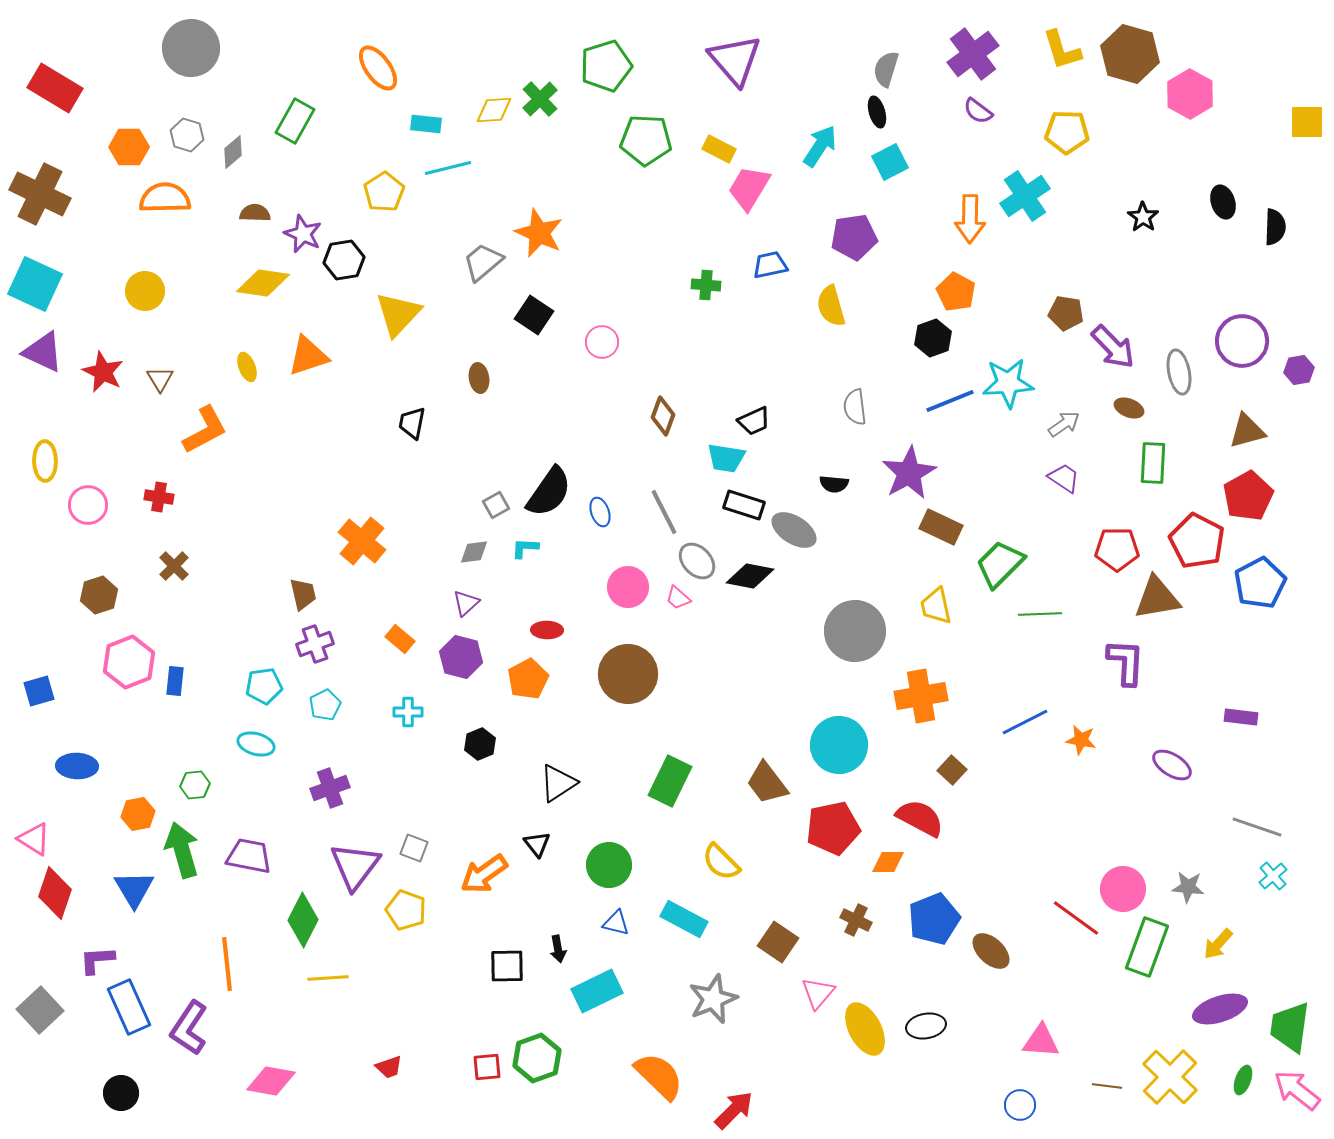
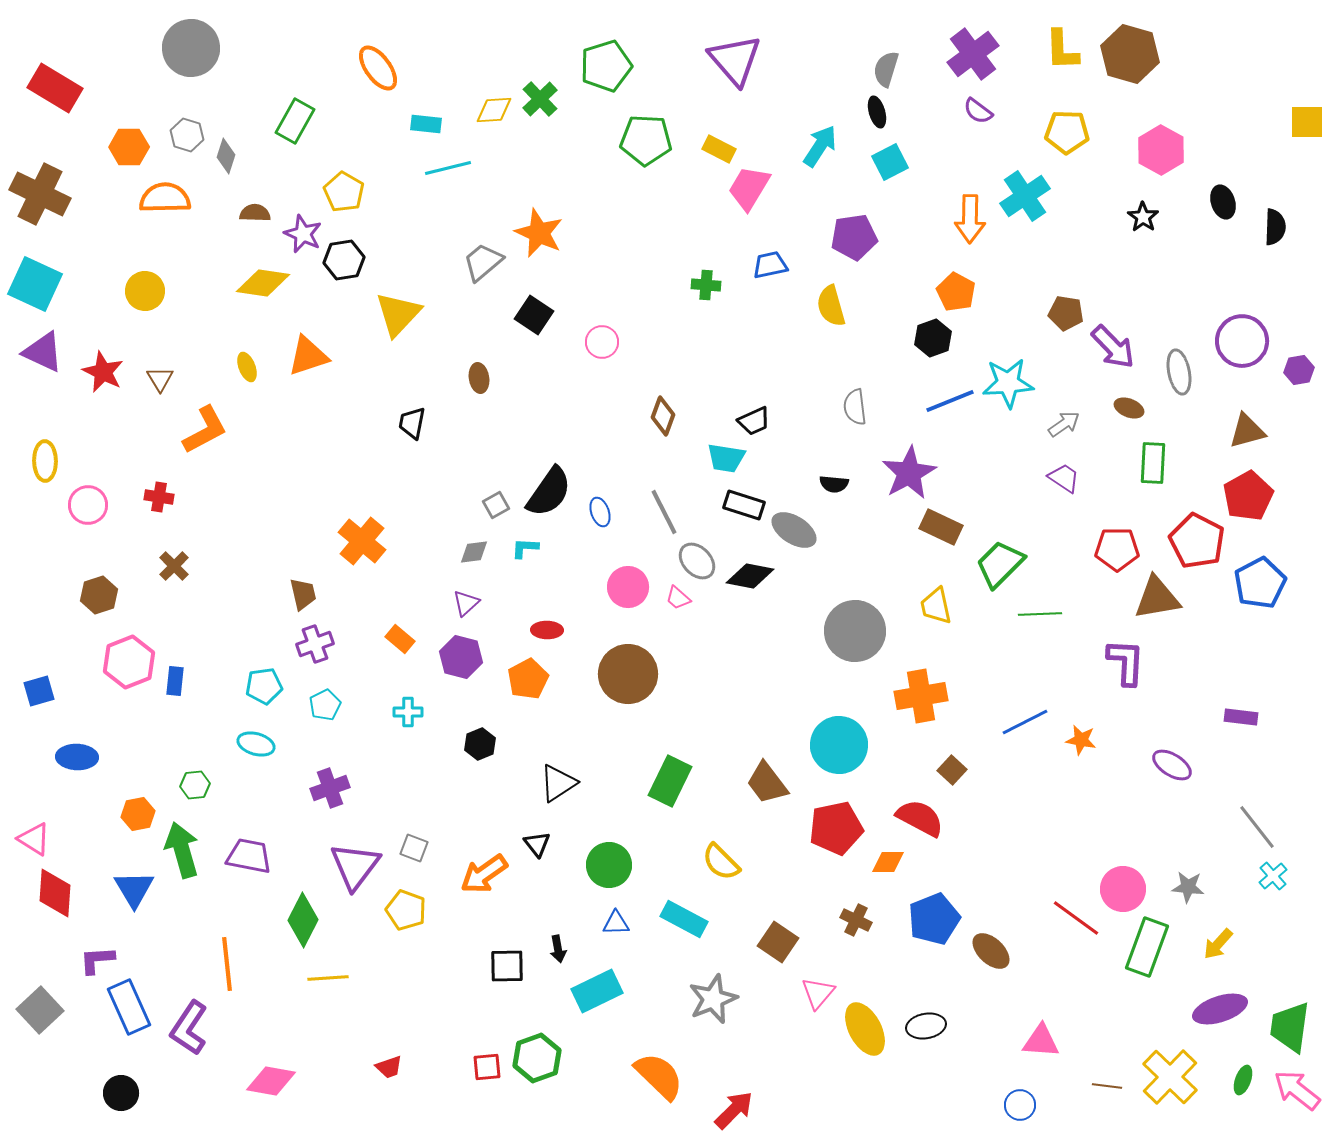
yellow L-shape at (1062, 50): rotated 15 degrees clockwise
pink hexagon at (1190, 94): moved 29 px left, 56 px down
gray diamond at (233, 152): moved 7 px left, 4 px down; rotated 32 degrees counterclockwise
yellow pentagon at (384, 192): moved 40 px left; rotated 9 degrees counterclockwise
blue ellipse at (77, 766): moved 9 px up
gray line at (1257, 827): rotated 33 degrees clockwise
red pentagon at (833, 828): moved 3 px right
red diamond at (55, 893): rotated 15 degrees counterclockwise
blue triangle at (616, 923): rotated 16 degrees counterclockwise
